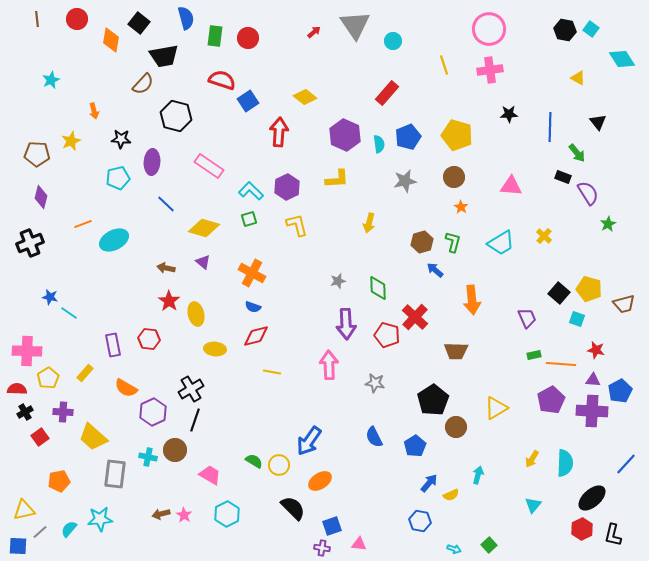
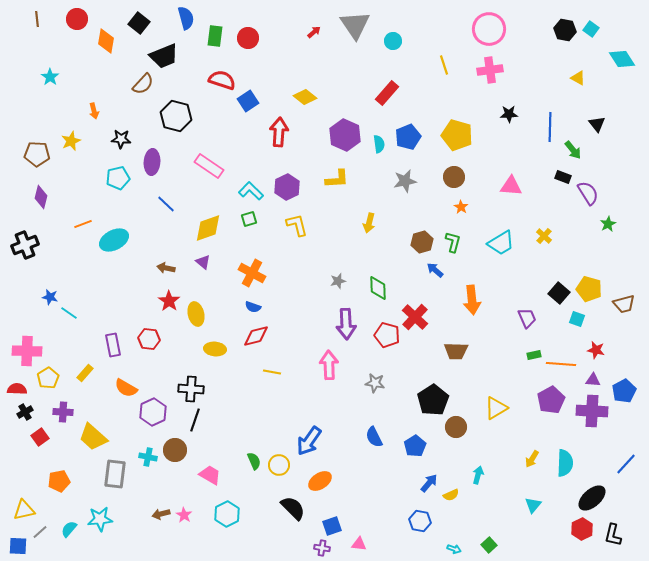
orange diamond at (111, 40): moved 5 px left, 1 px down
black trapezoid at (164, 56): rotated 12 degrees counterclockwise
cyan star at (51, 80): moved 1 px left, 3 px up; rotated 12 degrees counterclockwise
black triangle at (598, 122): moved 1 px left, 2 px down
green arrow at (577, 153): moved 4 px left, 3 px up
yellow diamond at (204, 228): moved 4 px right; rotated 36 degrees counterclockwise
black cross at (30, 243): moved 5 px left, 2 px down
black cross at (191, 389): rotated 35 degrees clockwise
blue pentagon at (620, 391): moved 4 px right
green semicircle at (254, 461): rotated 36 degrees clockwise
